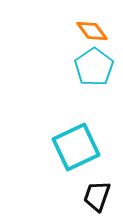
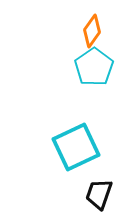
orange diamond: rotated 72 degrees clockwise
black trapezoid: moved 2 px right, 2 px up
